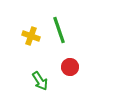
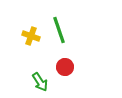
red circle: moved 5 px left
green arrow: moved 1 px down
